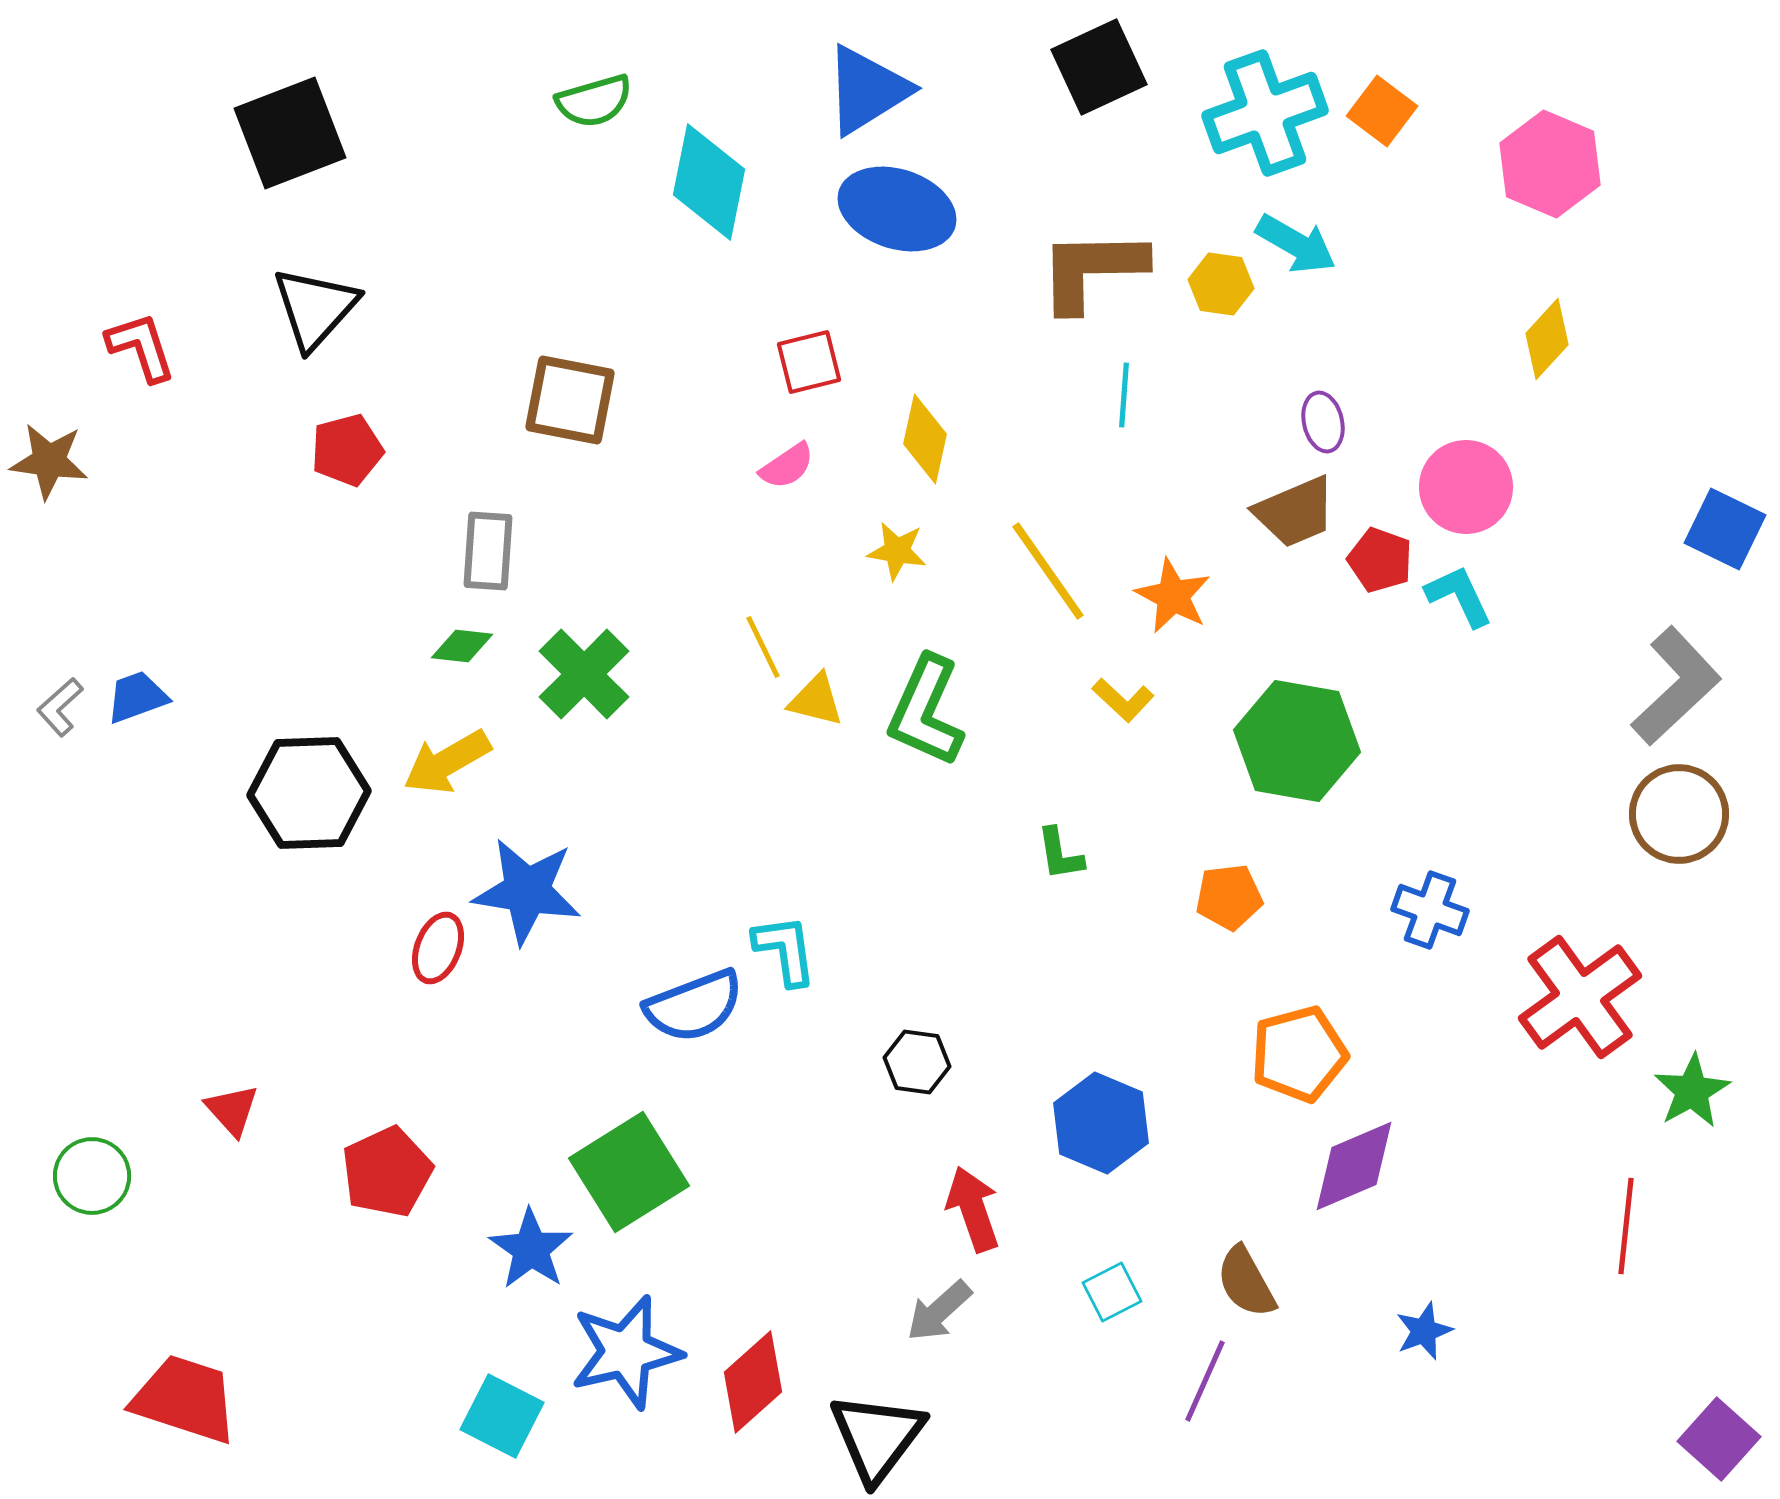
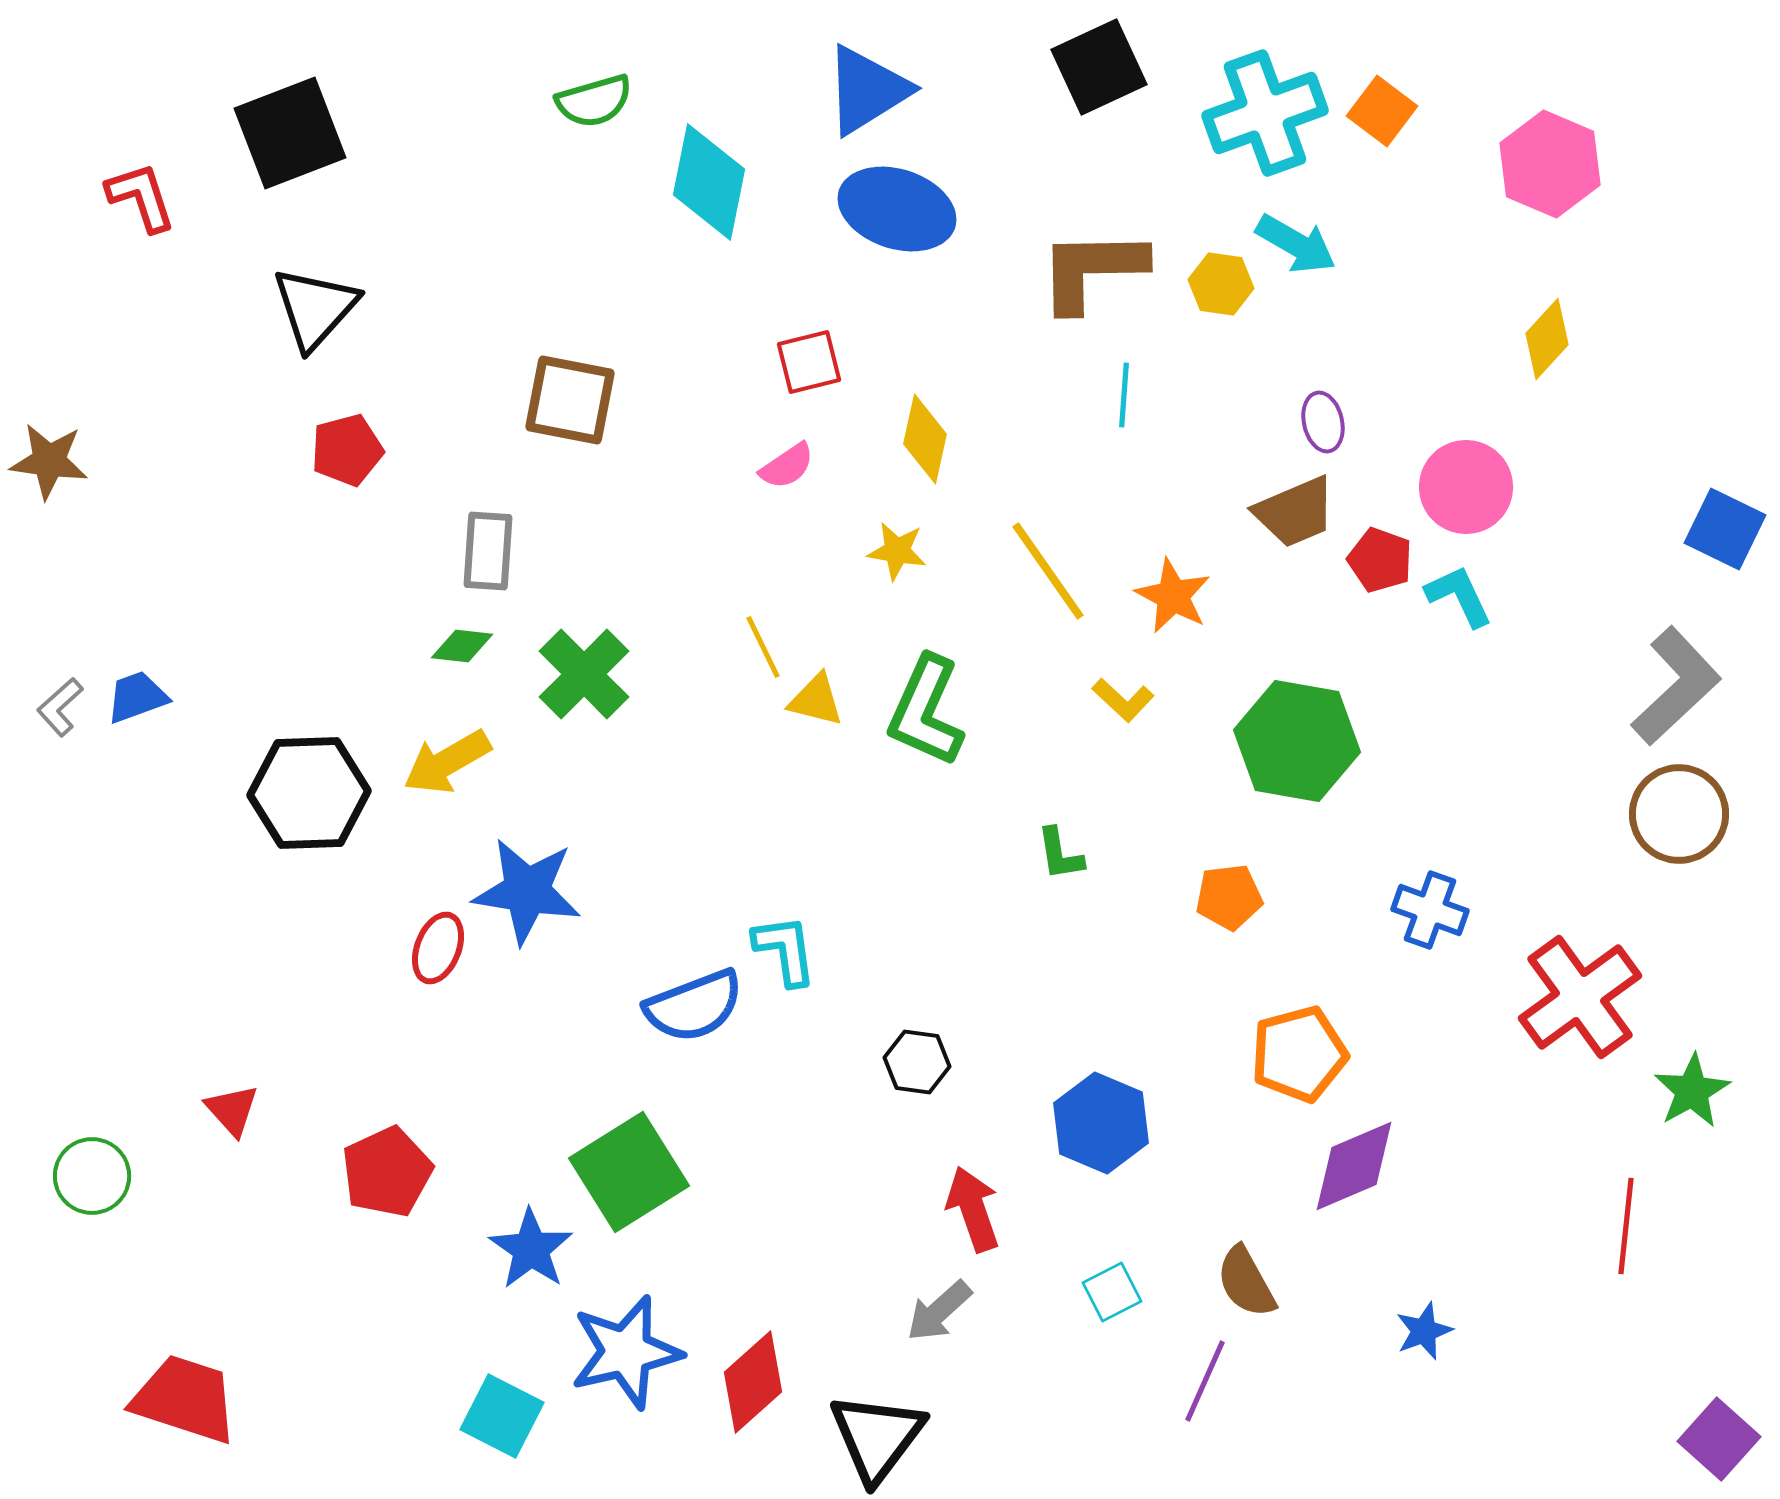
red L-shape at (141, 347): moved 150 px up
